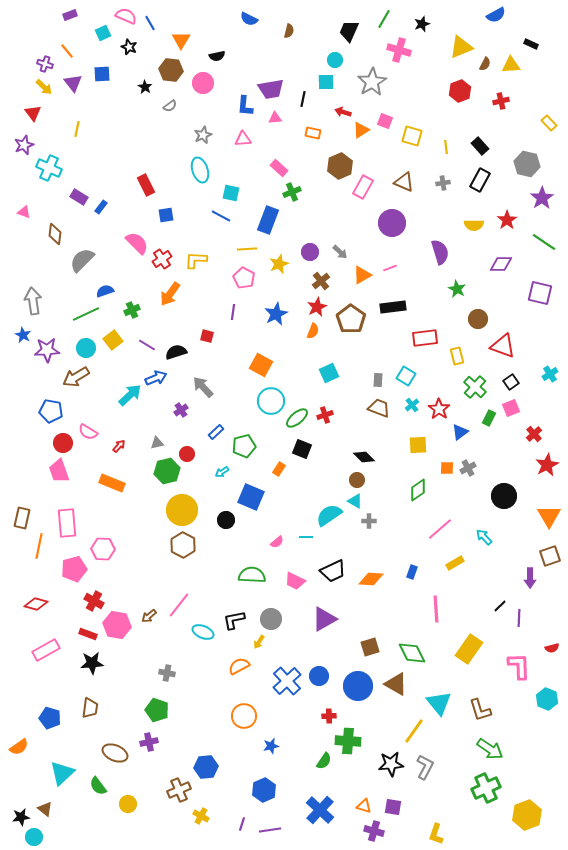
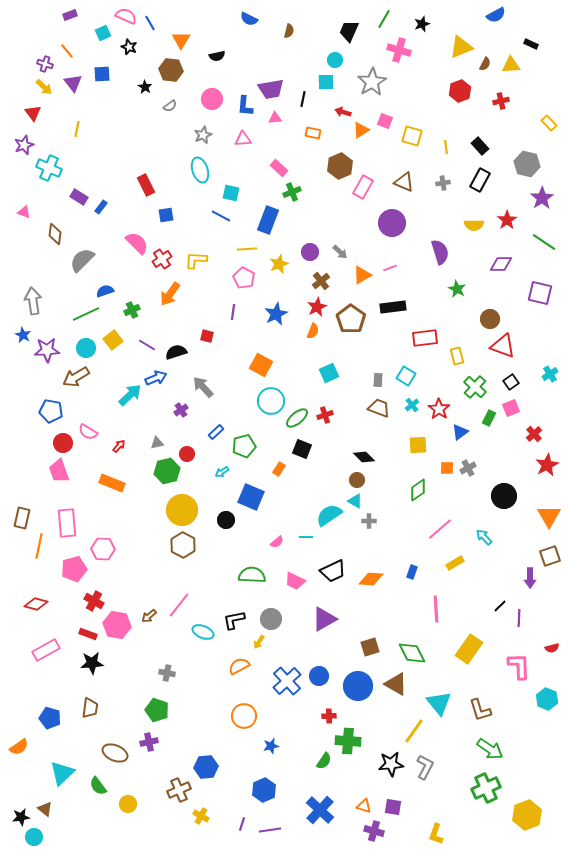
pink circle at (203, 83): moved 9 px right, 16 px down
brown circle at (478, 319): moved 12 px right
